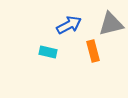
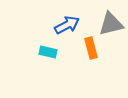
blue arrow: moved 2 px left
orange rectangle: moved 2 px left, 3 px up
